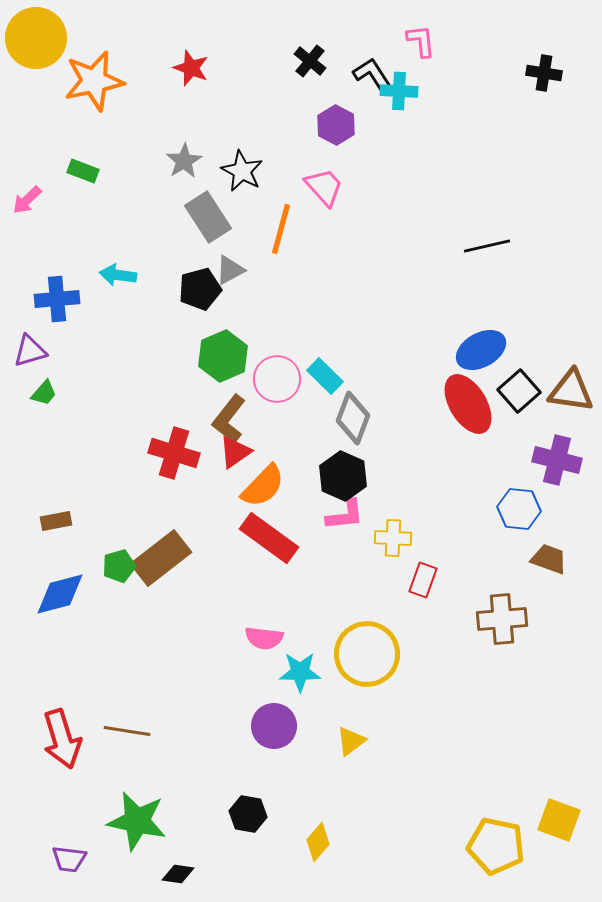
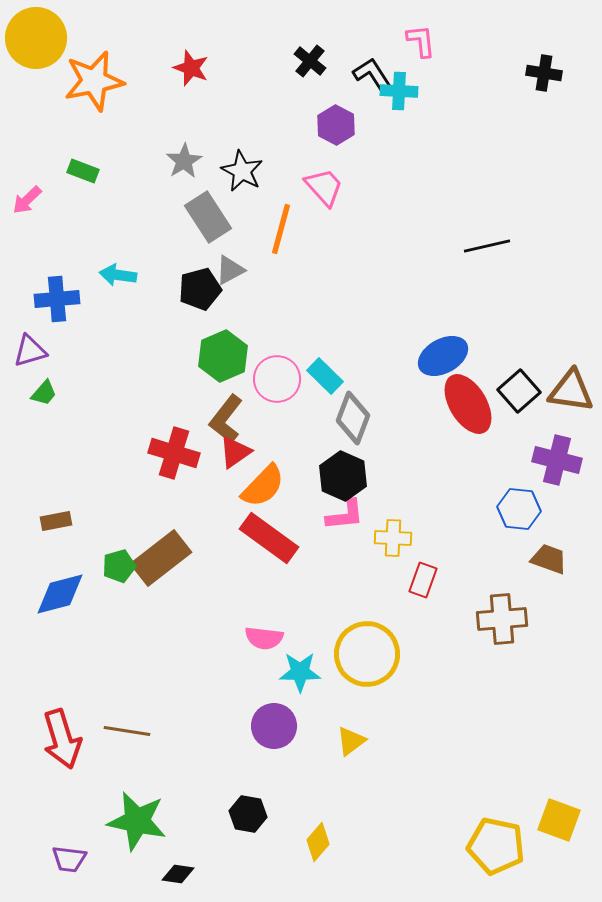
blue ellipse at (481, 350): moved 38 px left, 6 px down
brown L-shape at (229, 419): moved 3 px left
